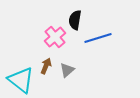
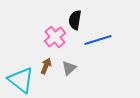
blue line: moved 2 px down
gray triangle: moved 2 px right, 2 px up
